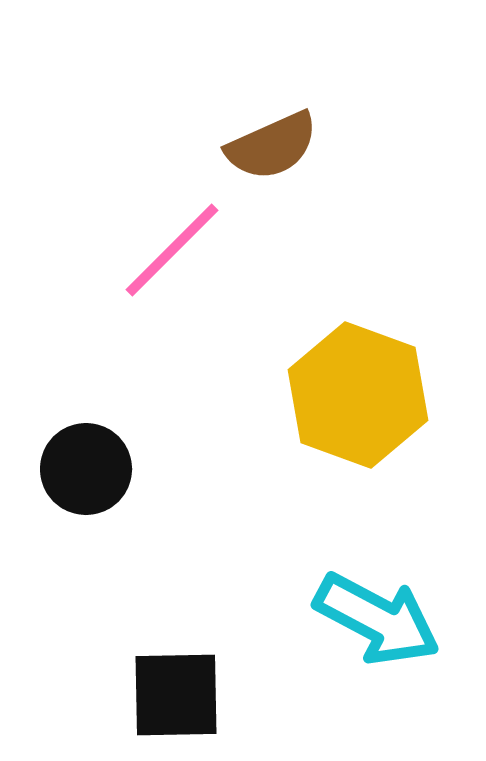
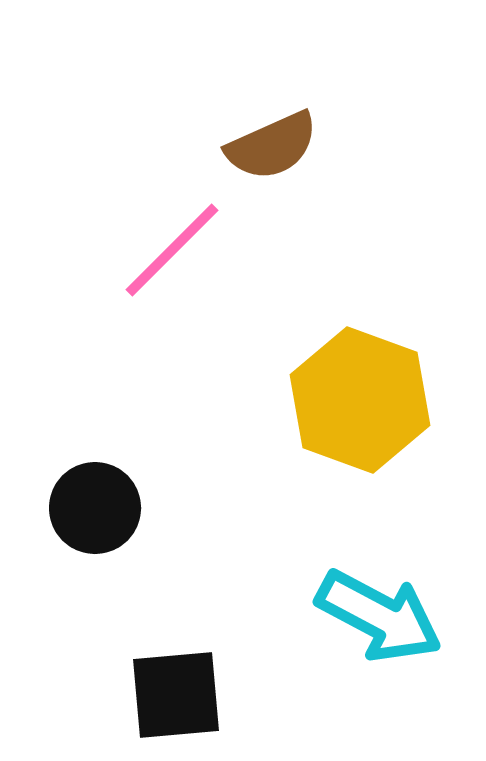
yellow hexagon: moved 2 px right, 5 px down
black circle: moved 9 px right, 39 px down
cyan arrow: moved 2 px right, 3 px up
black square: rotated 4 degrees counterclockwise
